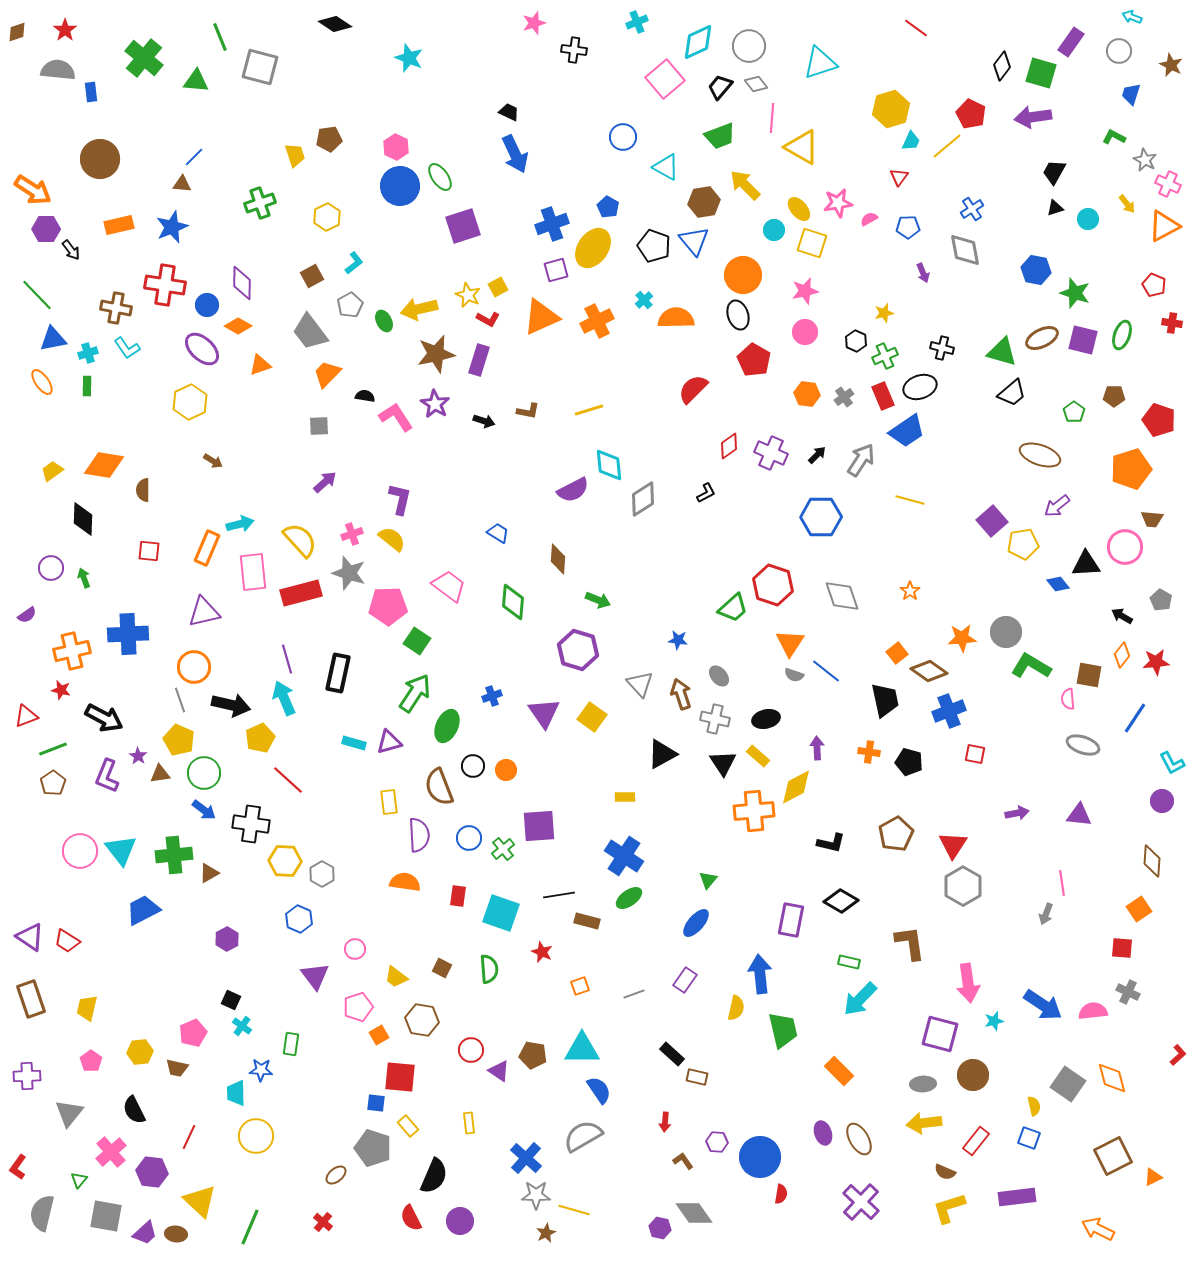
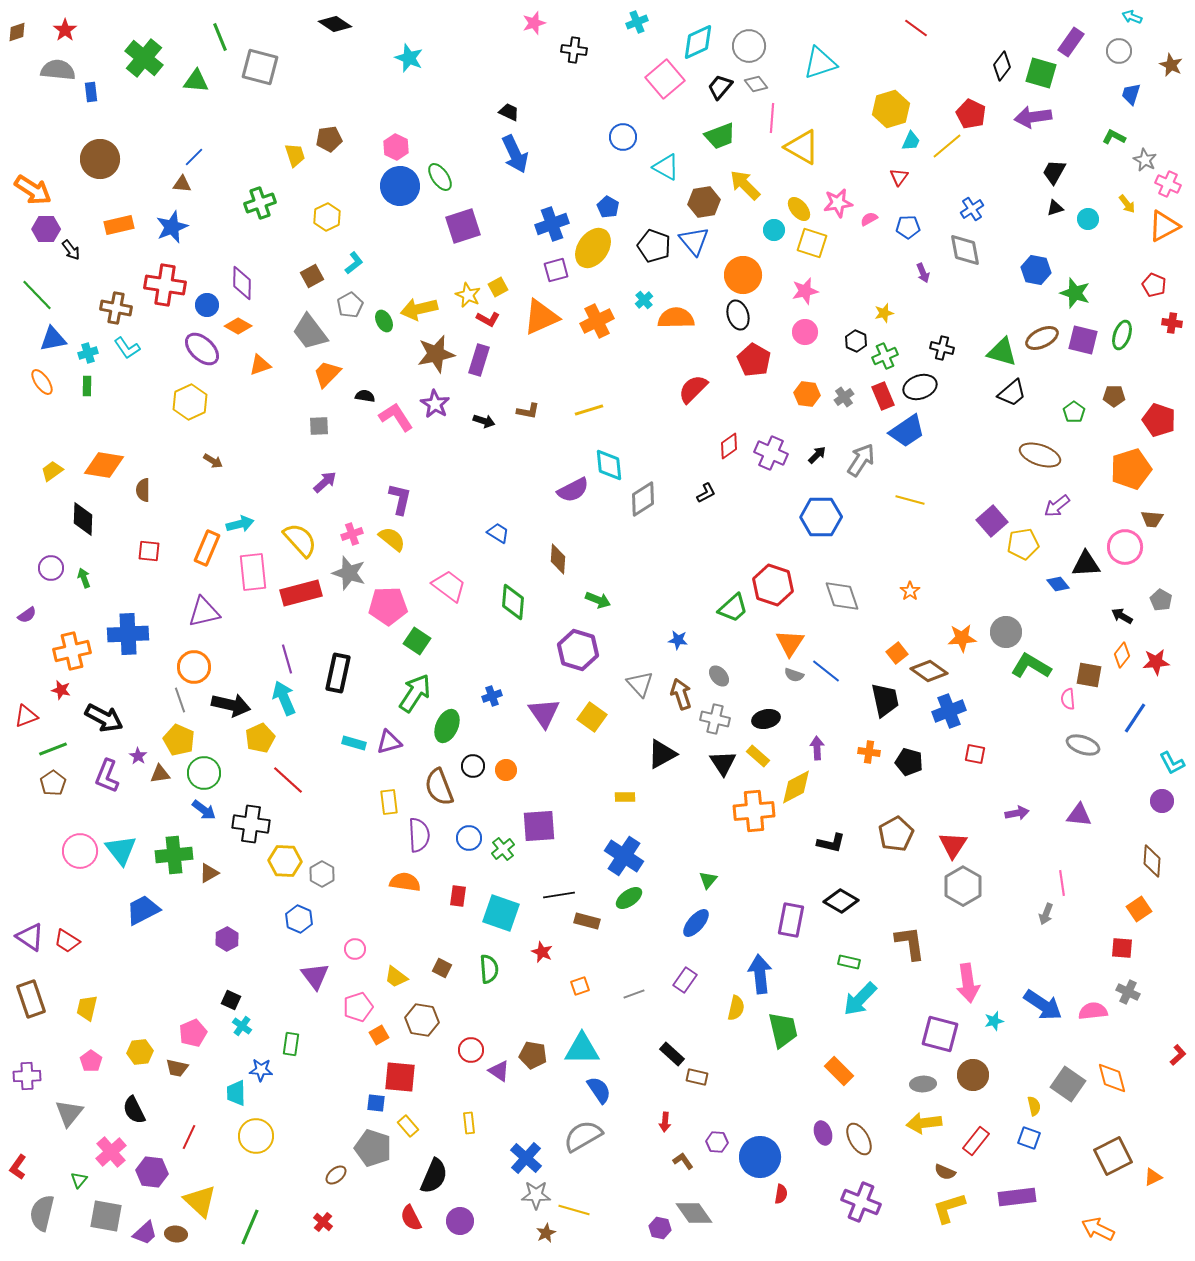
purple cross at (861, 1202): rotated 21 degrees counterclockwise
